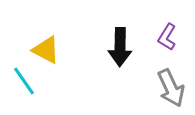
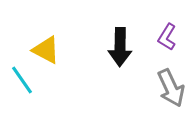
cyan line: moved 2 px left, 1 px up
